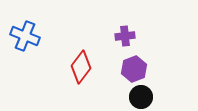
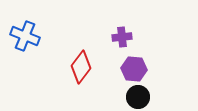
purple cross: moved 3 px left, 1 px down
purple hexagon: rotated 25 degrees clockwise
black circle: moved 3 px left
